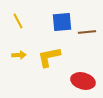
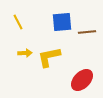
yellow line: moved 1 px down
yellow arrow: moved 6 px right, 2 px up
red ellipse: moved 1 px left, 1 px up; rotated 60 degrees counterclockwise
